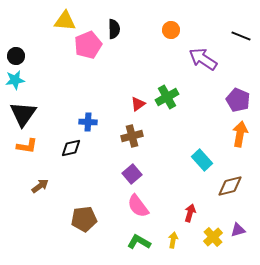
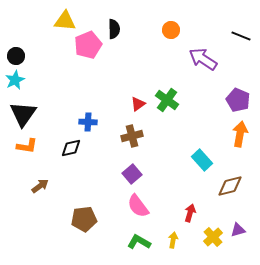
cyan star: rotated 18 degrees counterclockwise
green cross: moved 3 px down; rotated 25 degrees counterclockwise
